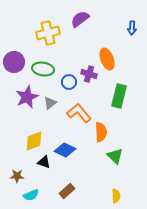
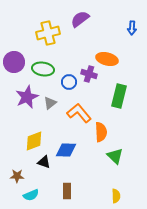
orange ellipse: rotated 55 degrees counterclockwise
blue diamond: moved 1 px right; rotated 25 degrees counterclockwise
brown rectangle: rotated 49 degrees counterclockwise
